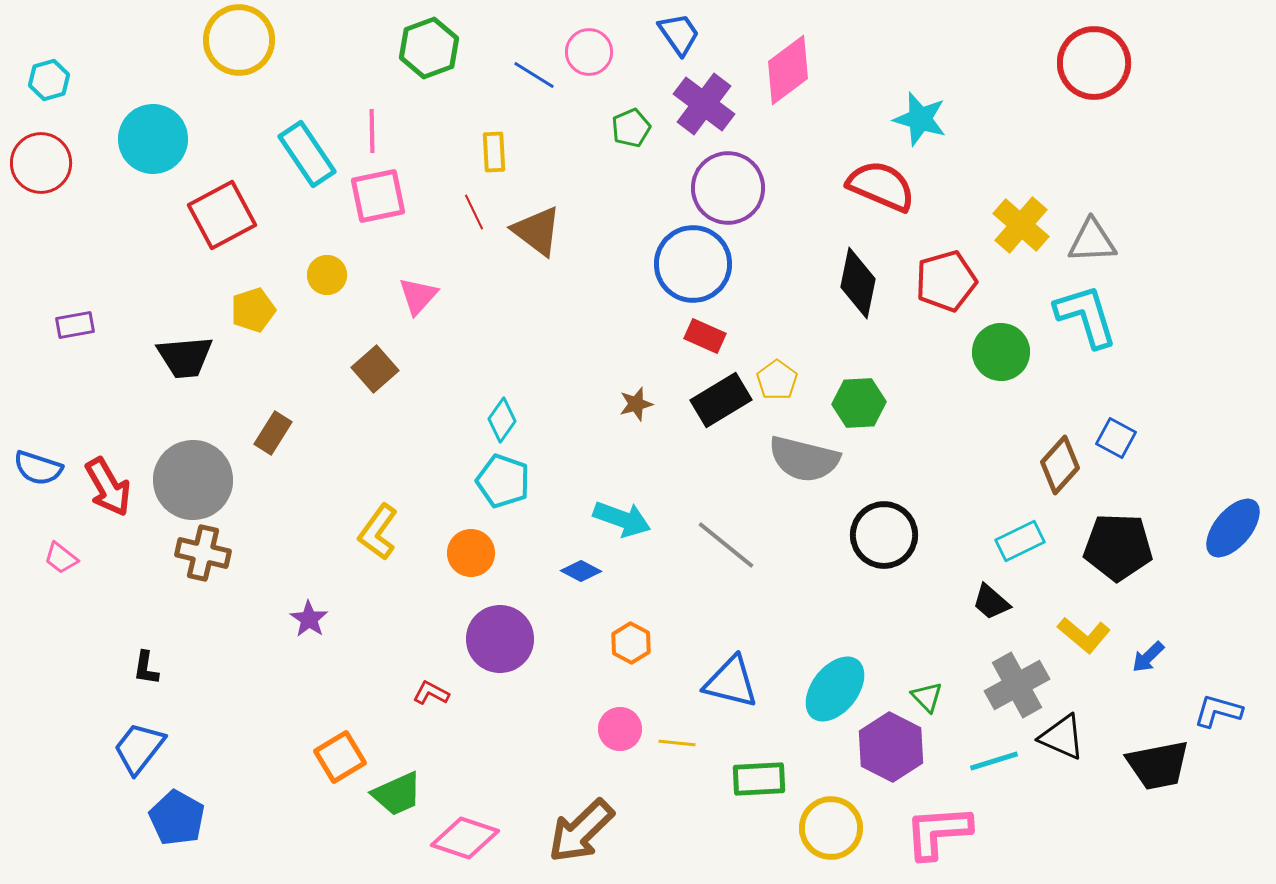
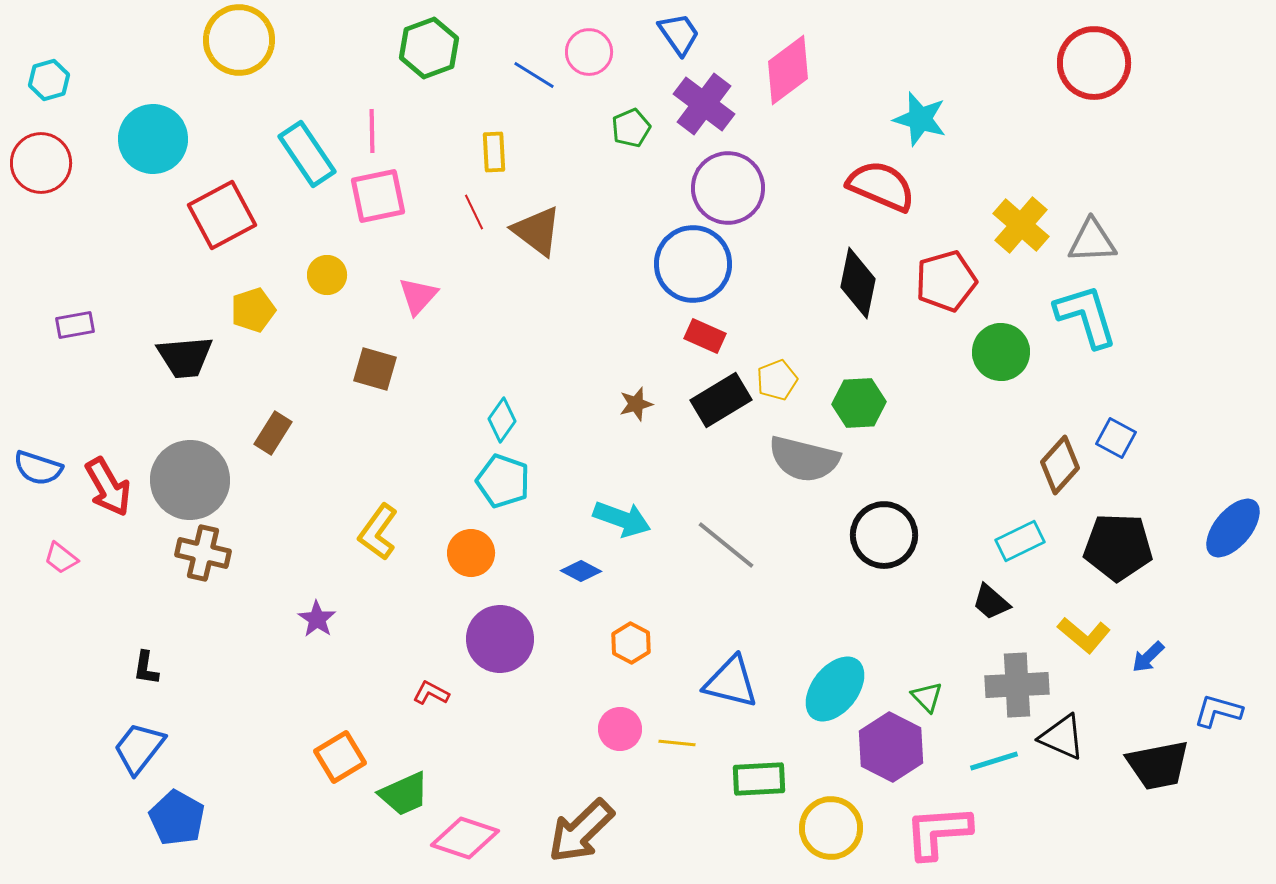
brown square at (375, 369): rotated 33 degrees counterclockwise
yellow pentagon at (777, 380): rotated 15 degrees clockwise
gray circle at (193, 480): moved 3 px left
purple star at (309, 619): moved 8 px right
gray cross at (1017, 685): rotated 26 degrees clockwise
green trapezoid at (397, 794): moved 7 px right
